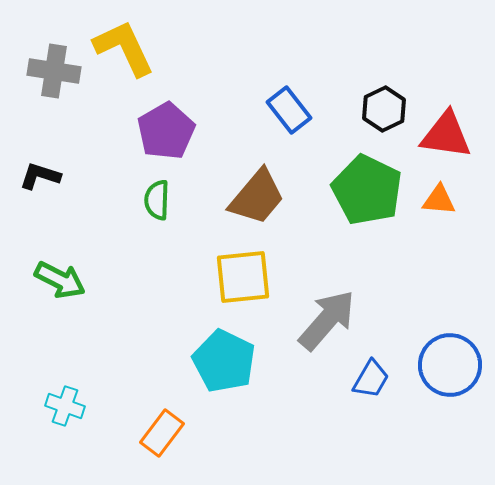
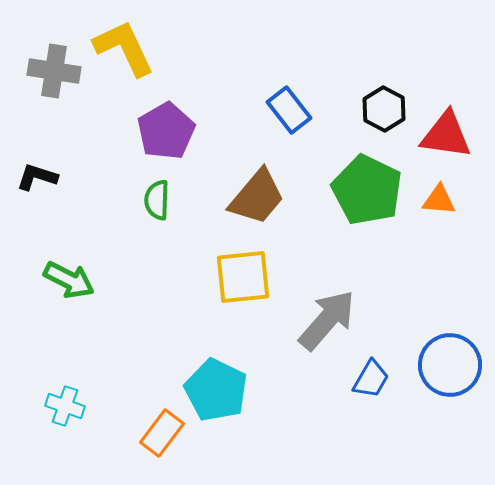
black hexagon: rotated 6 degrees counterclockwise
black L-shape: moved 3 px left, 1 px down
green arrow: moved 9 px right
cyan pentagon: moved 8 px left, 29 px down
